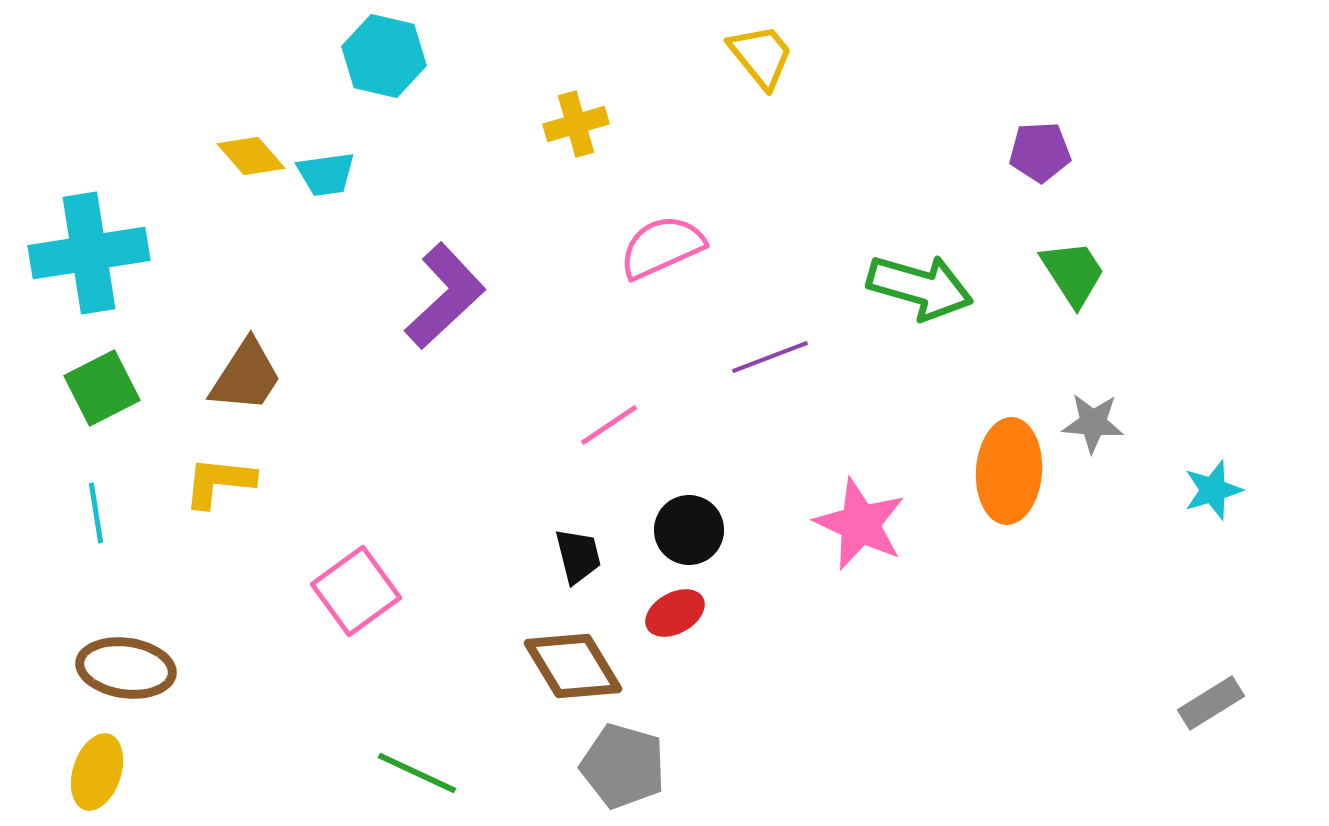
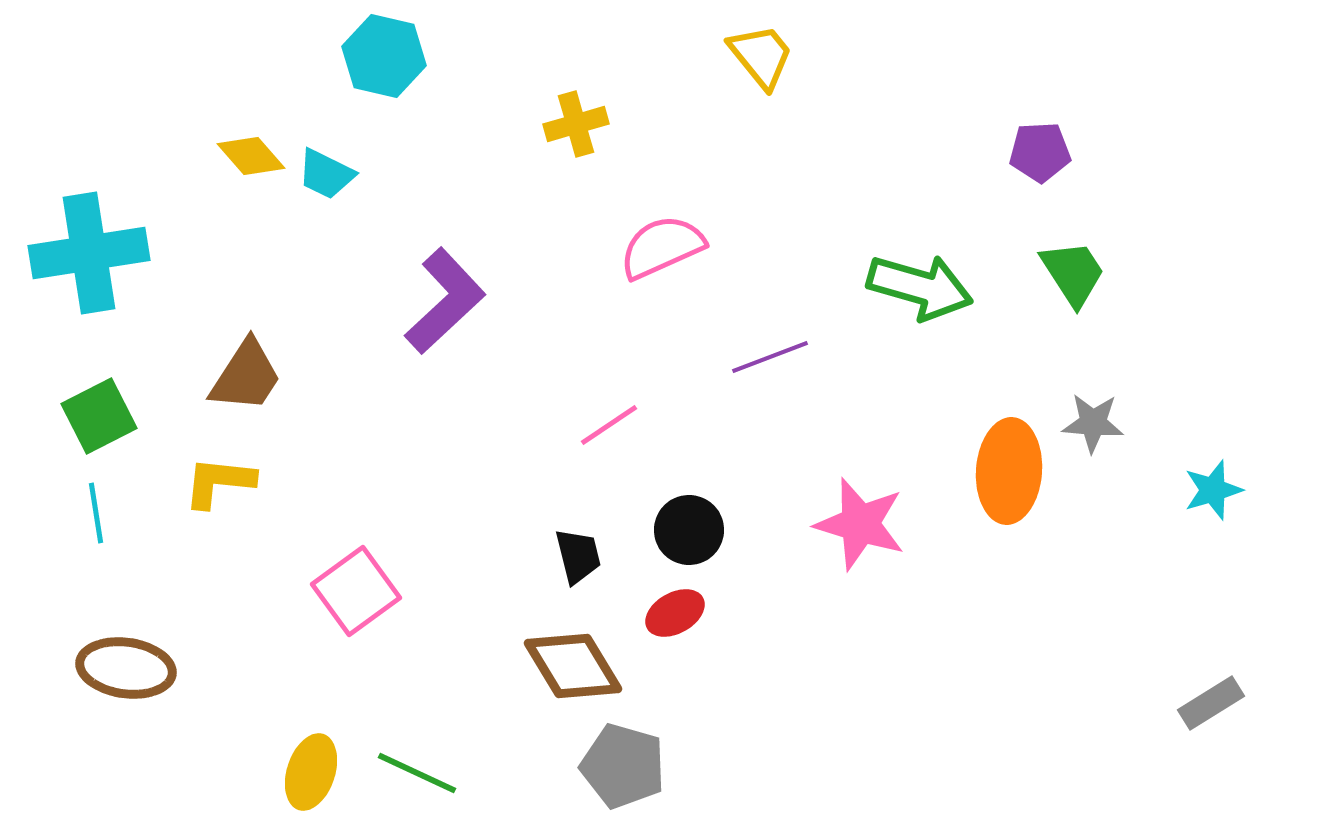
cyan trapezoid: rotated 34 degrees clockwise
purple L-shape: moved 5 px down
green square: moved 3 px left, 28 px down
pink star: rotated 8 degrees counterclockwise
yellow ellipse: moved 214 px right
